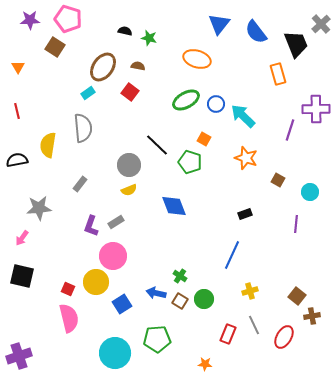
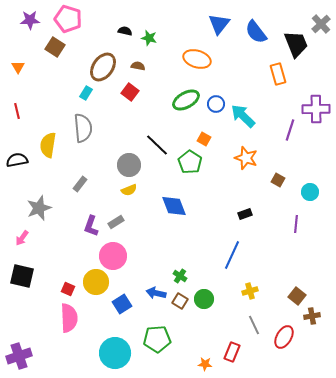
cyan rectangle at (88, 93): moved 2 px left; rotated 24 degrees counterclockwise
green pentagon at (190, 162): rotated 15 degrees clockwise
gray star at (39, 208): rotated 15 degrees counterclockwise
pink semicircle at (69, 318): rotated 12 degrees clockwise
red rectangle at (228, 334): moved 4 px right, 18 px down
